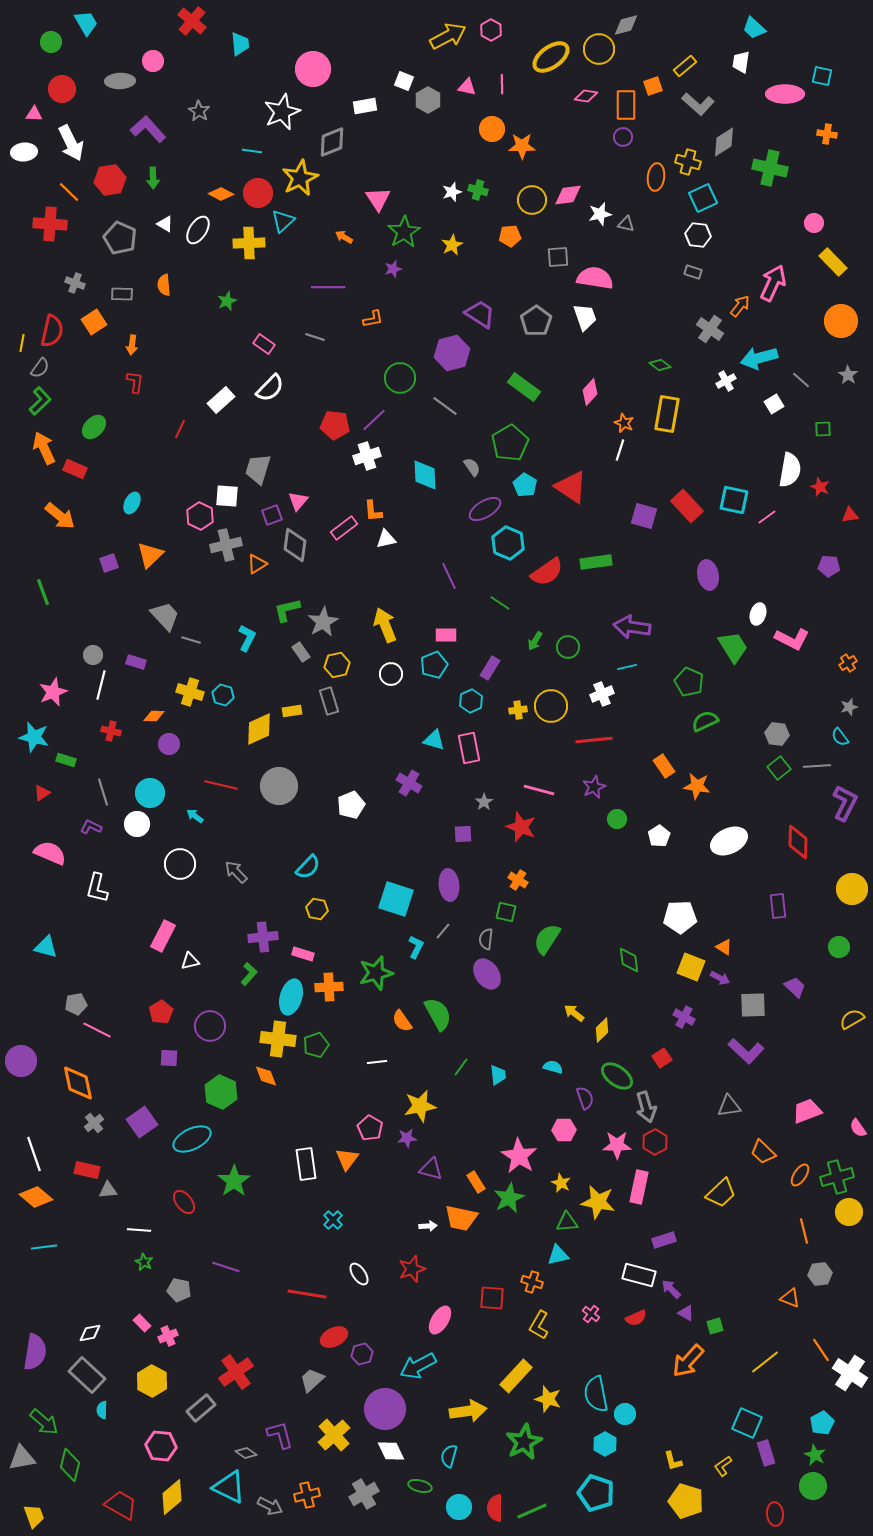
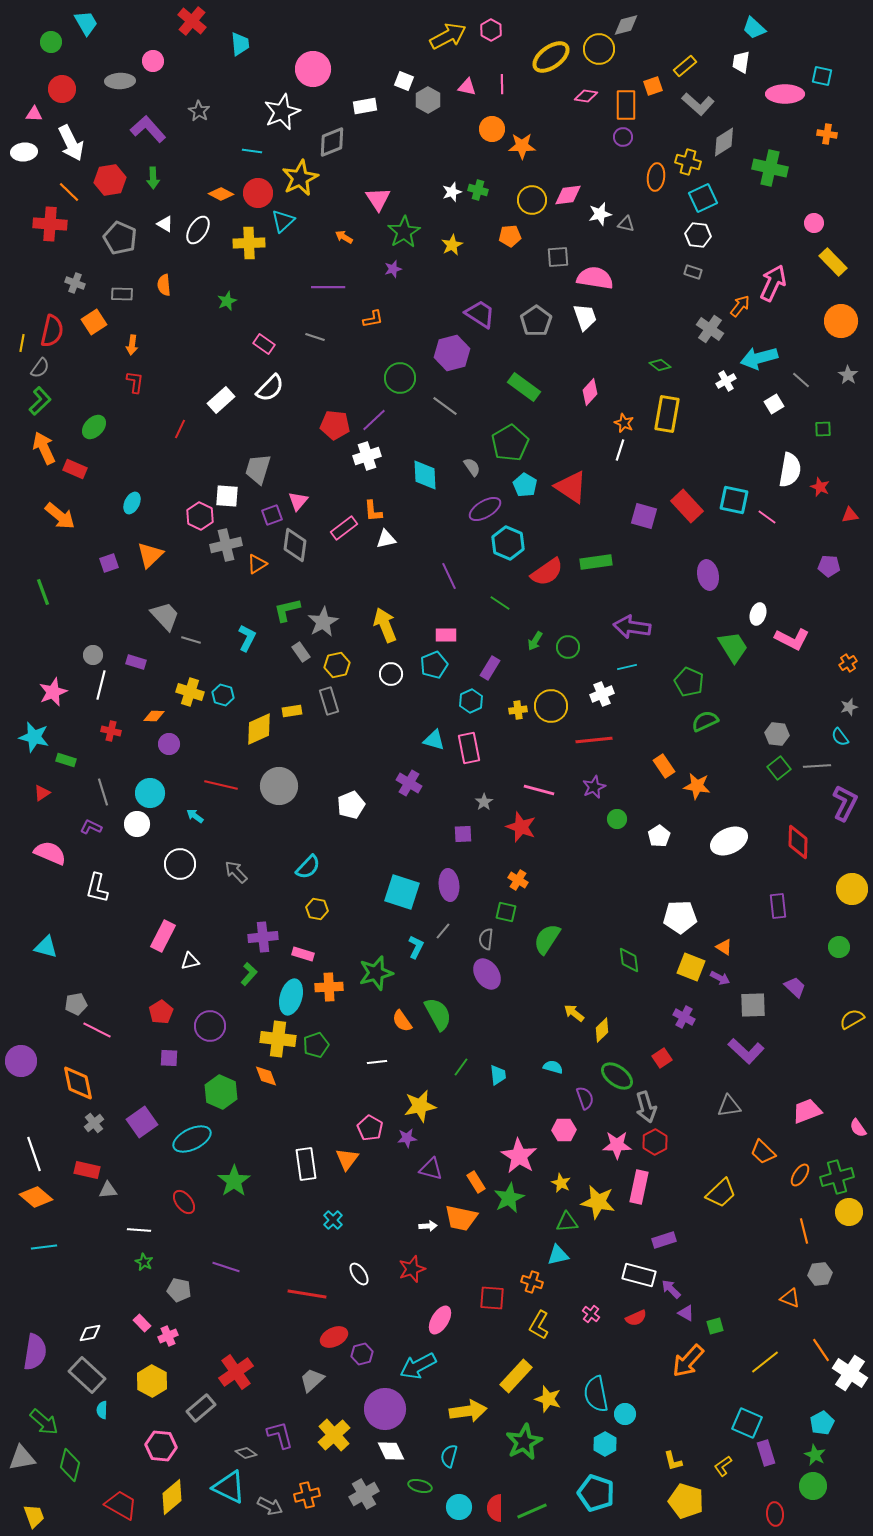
pink line at (767, 517): rotated 72 degrees clockwise
cyan square at (396, 899): moved 6 px right, 7 px up
